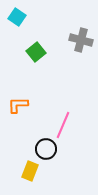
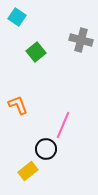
orange L-shape: rotated 70 degrees clockwise
yellow rectangle: moved 2 px left; rotated 30 degrees clockwise
